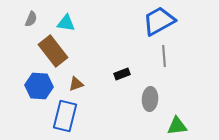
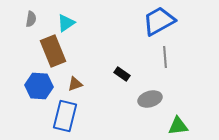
gray semicircle: rotated 14 degrees counterclockwise
cyan triangle: rotated 42 degrees counterclockwise
brown rectangle: rotated 16 degrees clockwise
gray line: moved 1 px right, 1 px down
black rectangle: rotated 56 degrees clockwise
brown triangle: moved 1 px left
gray ellipse: rotated 70 degrees clockwise
green triangle: moved 1 px right
